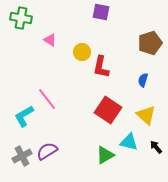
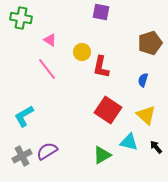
pink line: moved 30 px up
green triangle: moved 3 px left
